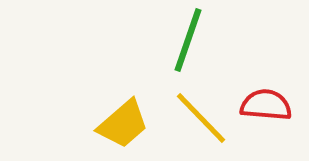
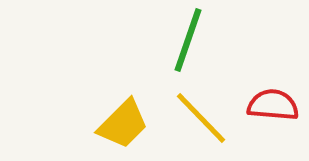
red semicircle: moved 7 px right
yellow trapezoid: rotated 4 degrees counterclockwise
